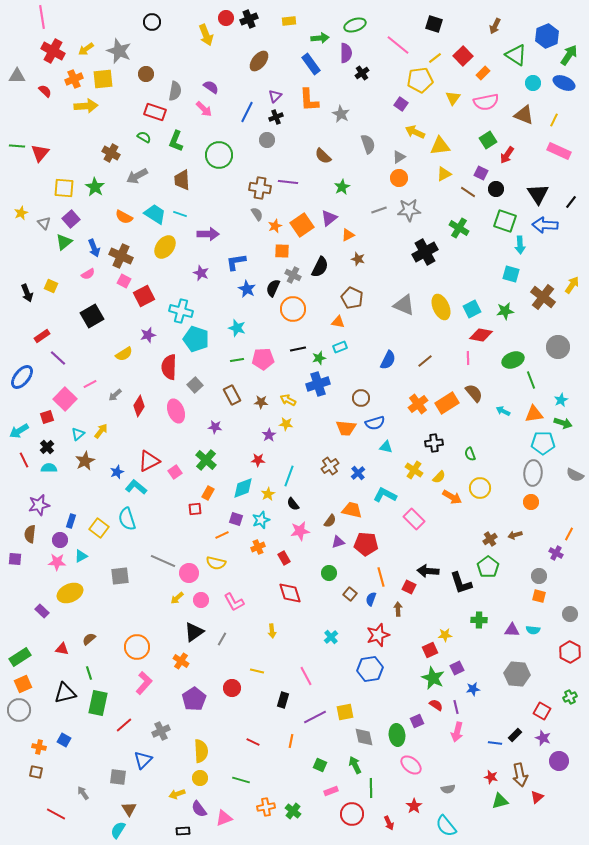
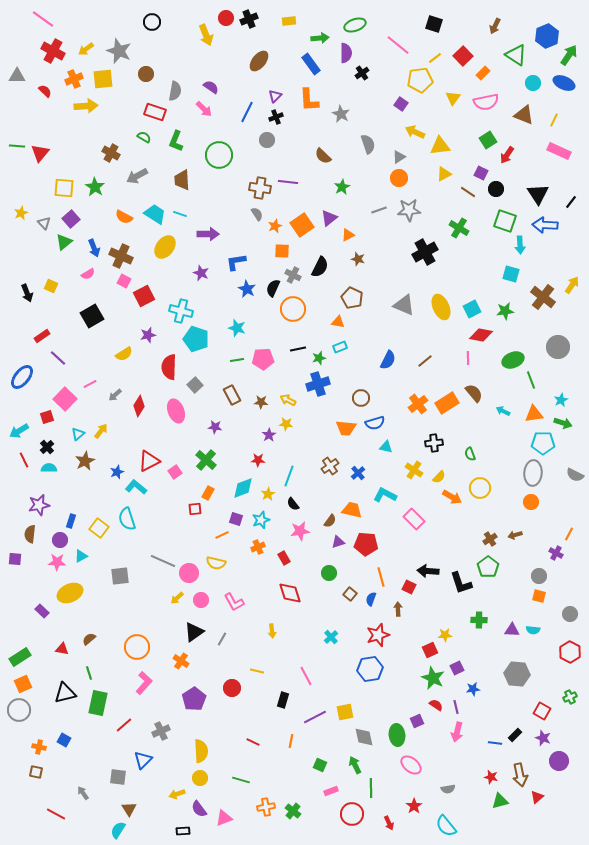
pink line at (42, 17): moved 1 px right, 2 px down; rotated 45 degrees counterclockwise
